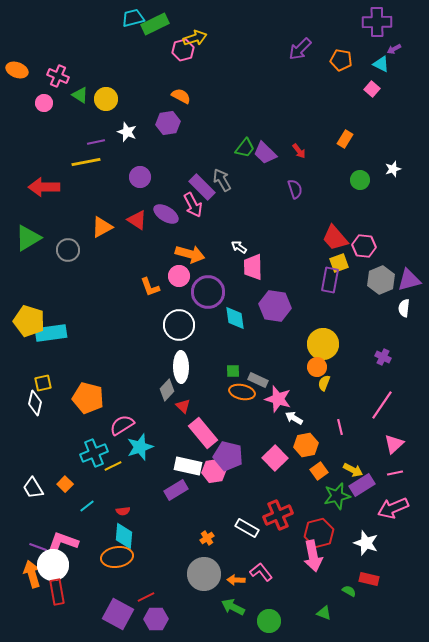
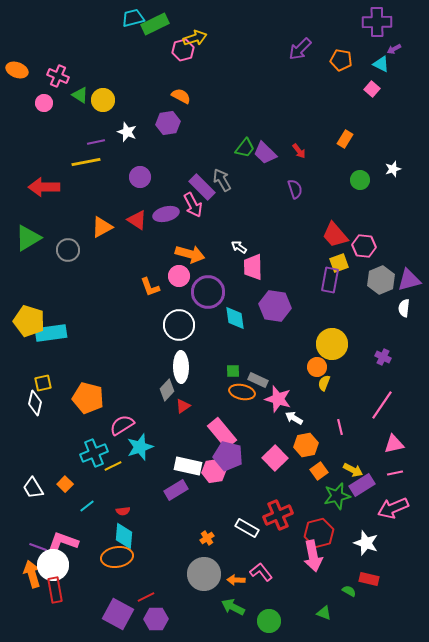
yellow circle at (106, 99): moved 3 px left, 1 px down
purple ellipse at (166, 214): rotated 45 degrees counterclockwise
red trapezoid at (335, 238): moved 3 px up
yellow circle at (323, 344): moved 9 px right
red triangle at (183, 406): rotated 42 degrees clockwise
pink rectangle at (203, 433): moved 19 px right
pink triangle at (394, 444): rotated 30 degrees clockwise
red rectangle at (57, 592): moved 2 px left, 2 px up
